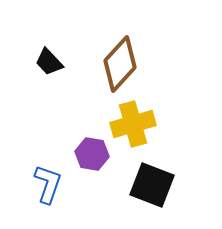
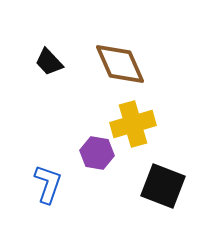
brown diamond: rotated 66 degrees counterclockwise
purple hexagon: moved 5 px right, 1 px up
black square: moved 11 px right, 1 px down
